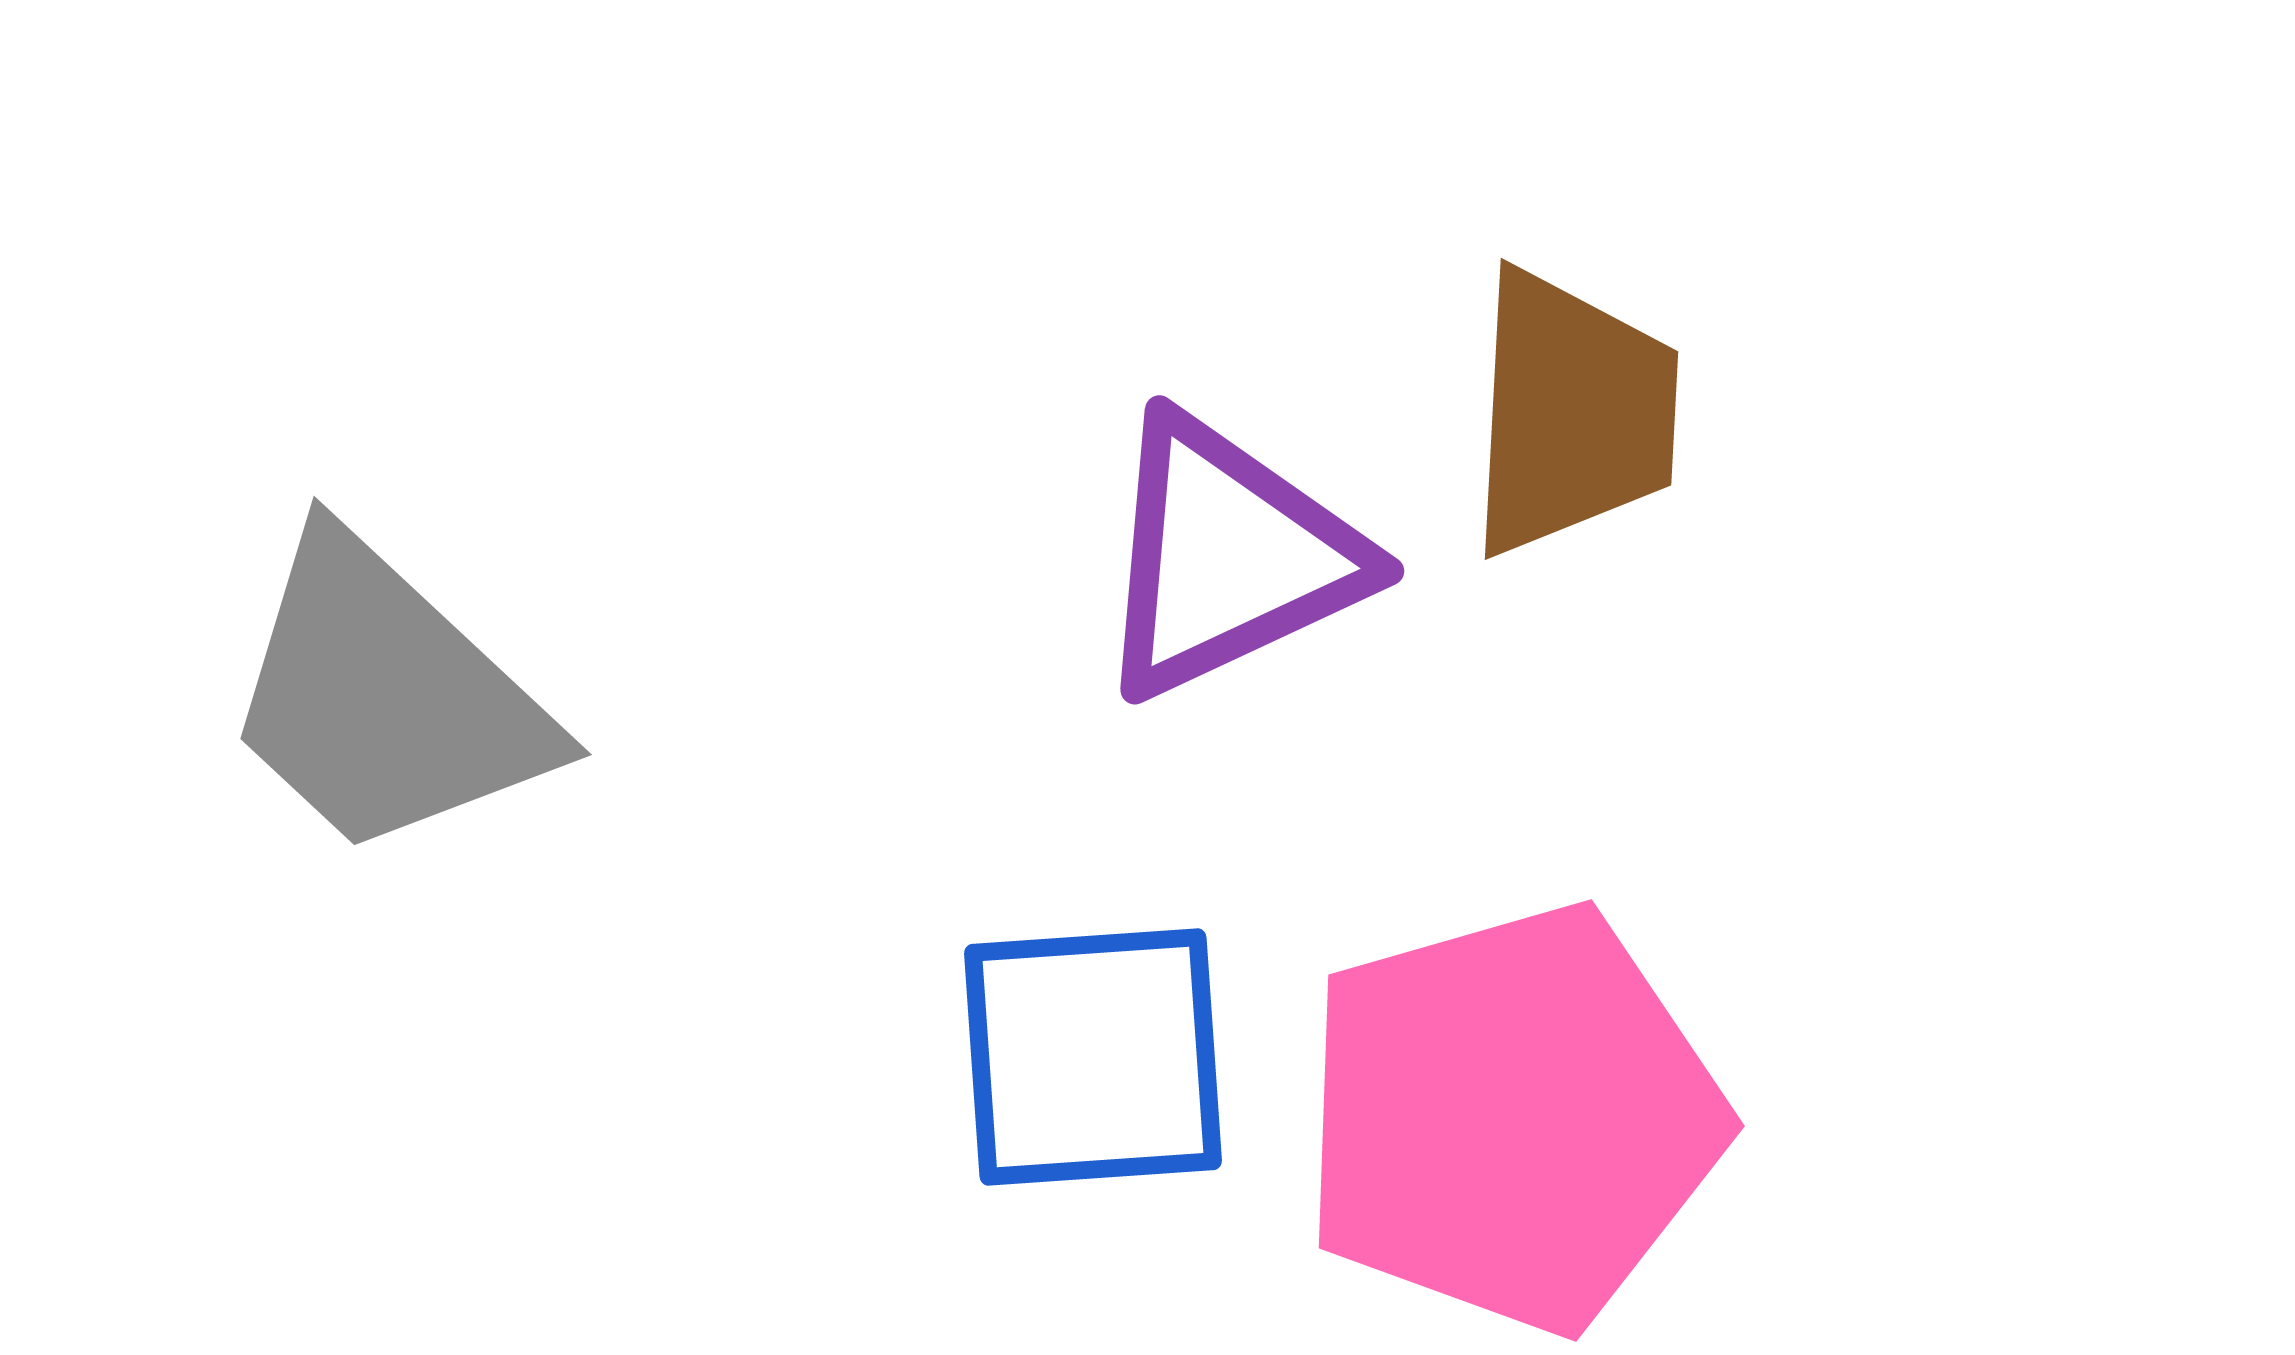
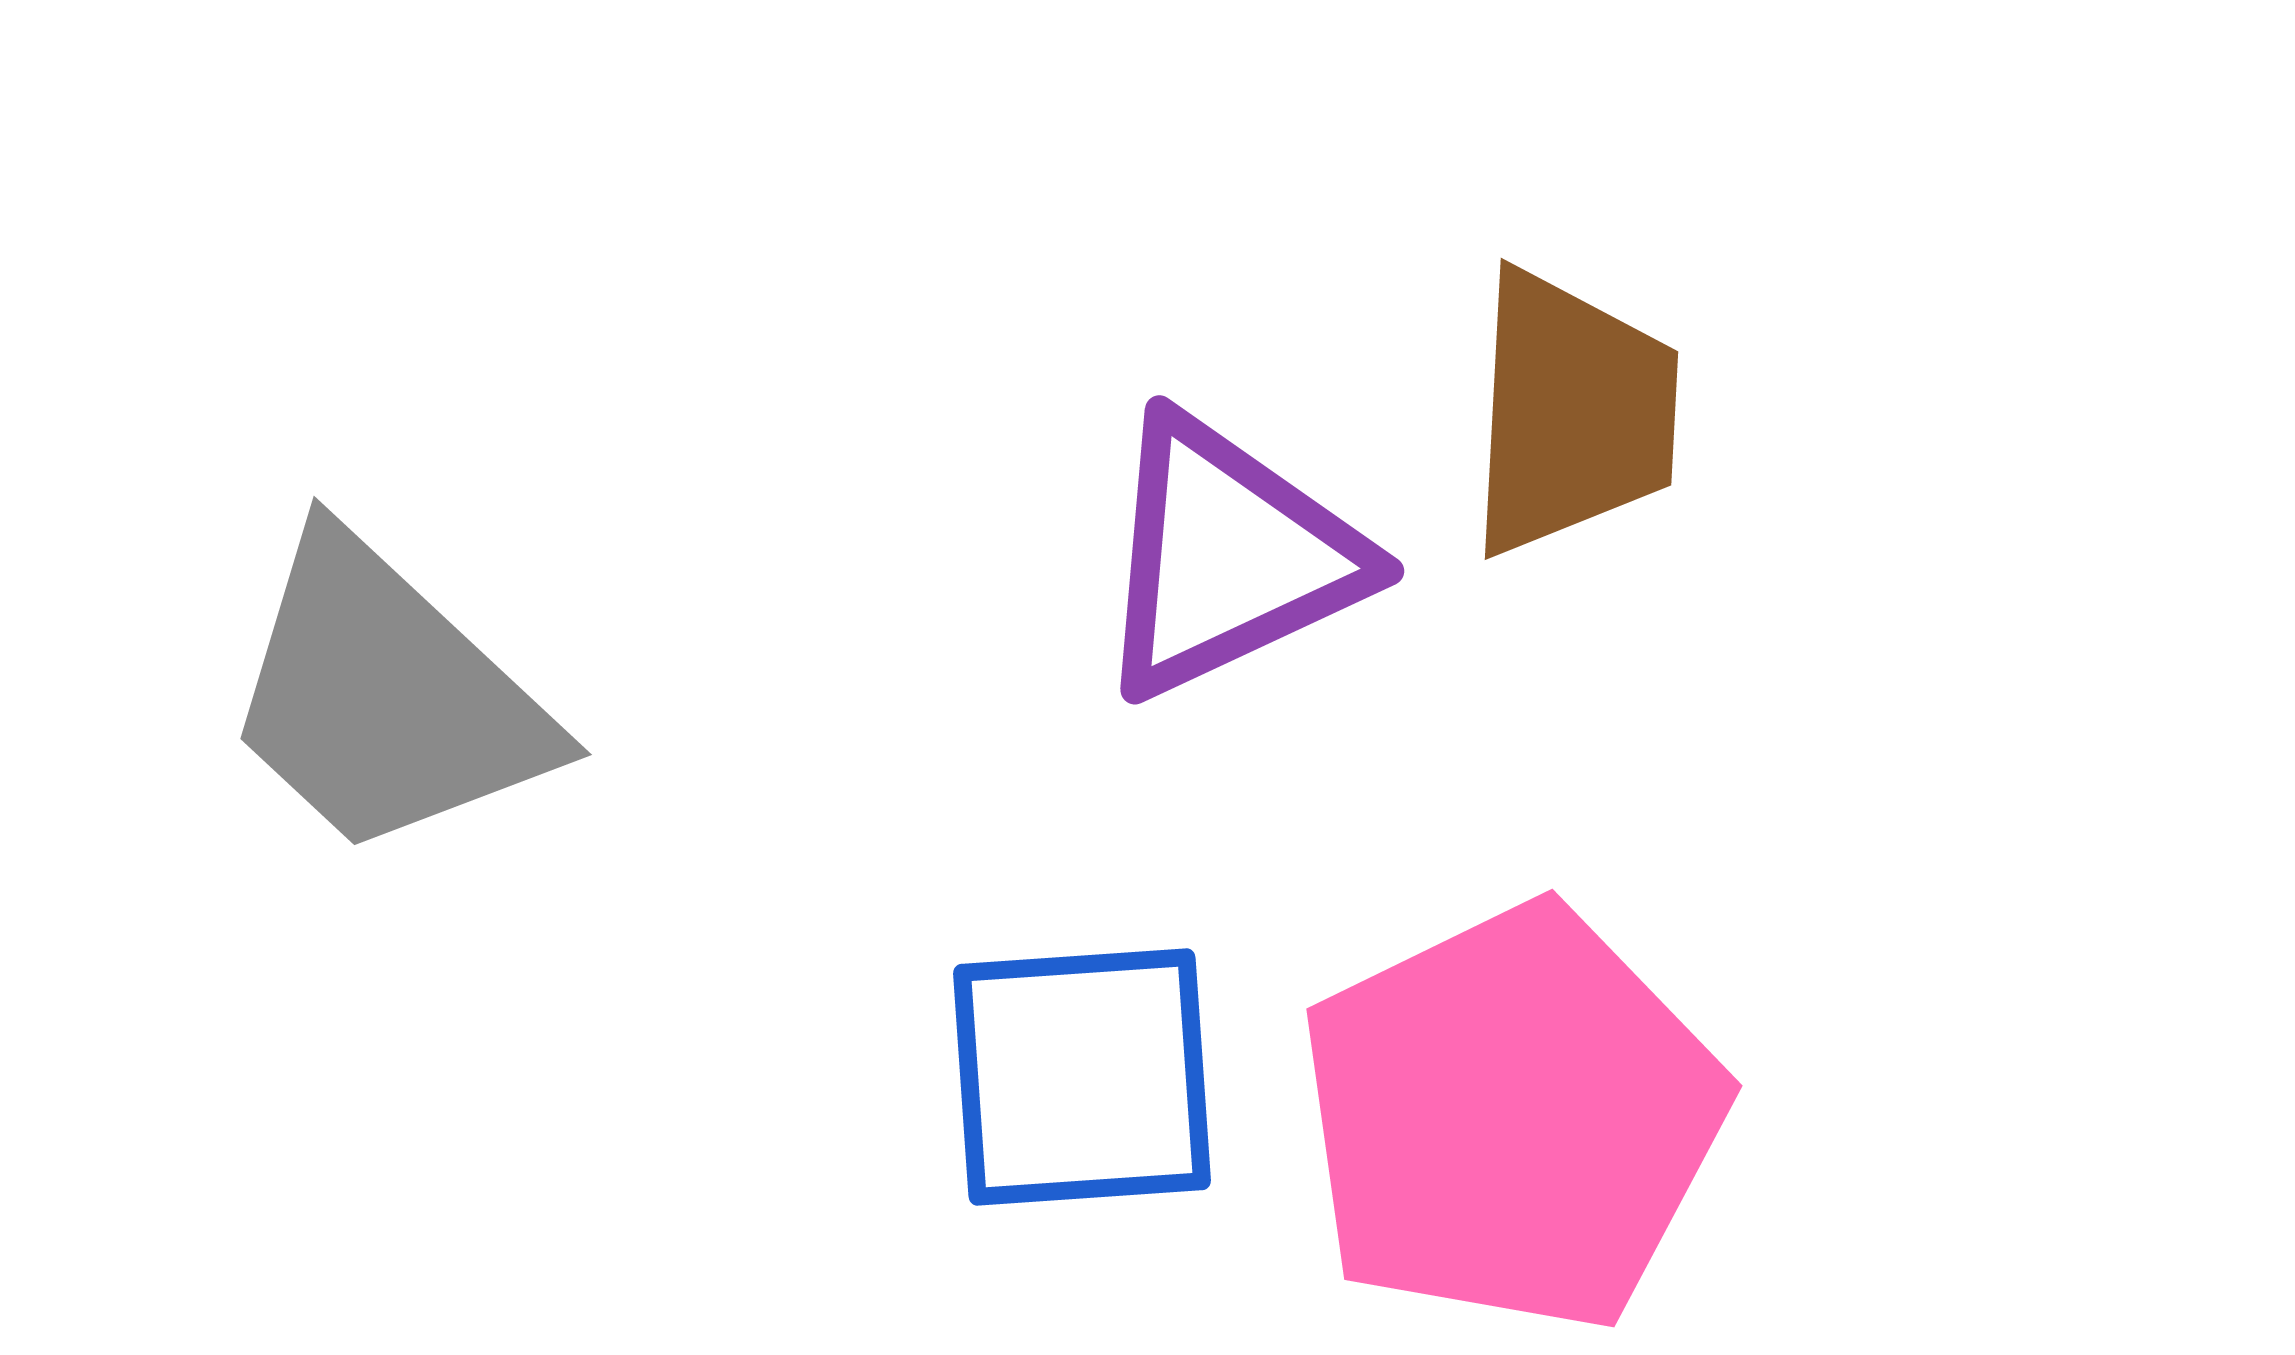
blue square: moved 11 px left, 20 px down
pink pentagon: rotated 10 degrees counterclockwise
